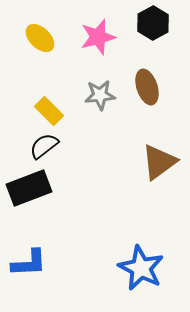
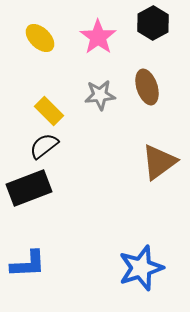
pink star: rotated 21 degrees counterclockwise
blue L-shape: moved 1 px left, 1 px down
blue star: rotated 27 degrees clockwise
